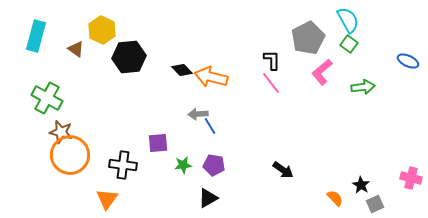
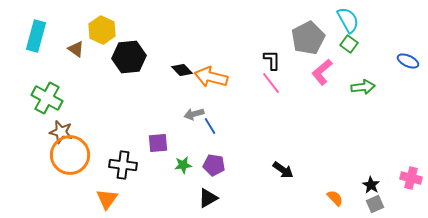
gray arrow: moved 4 px left; rotated 12 degrees counterclockwise
black star: moved 10 px right
